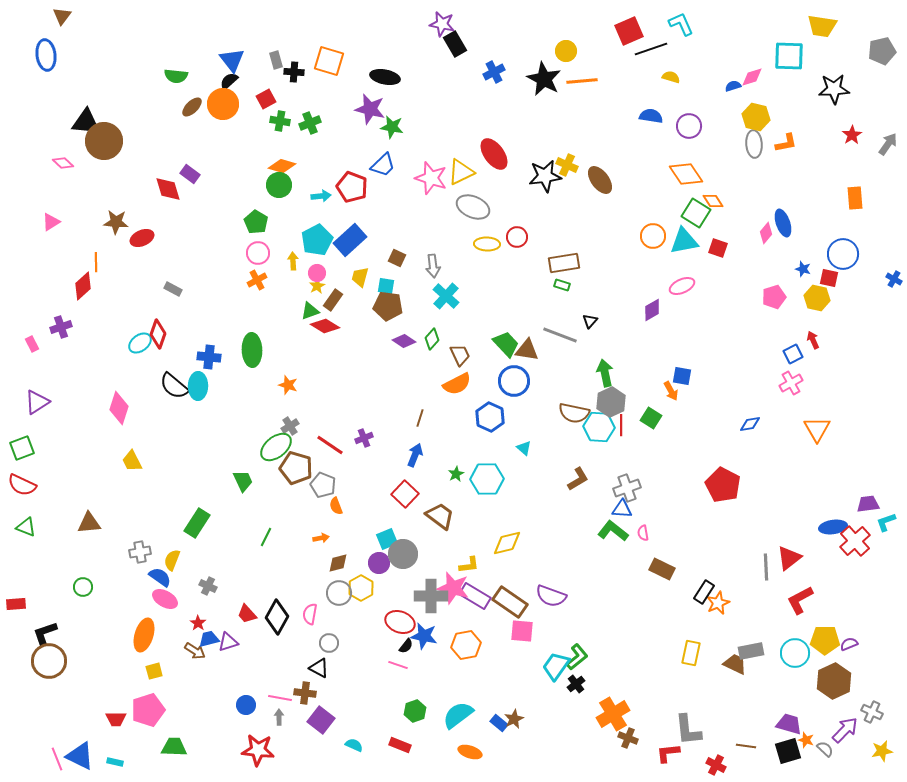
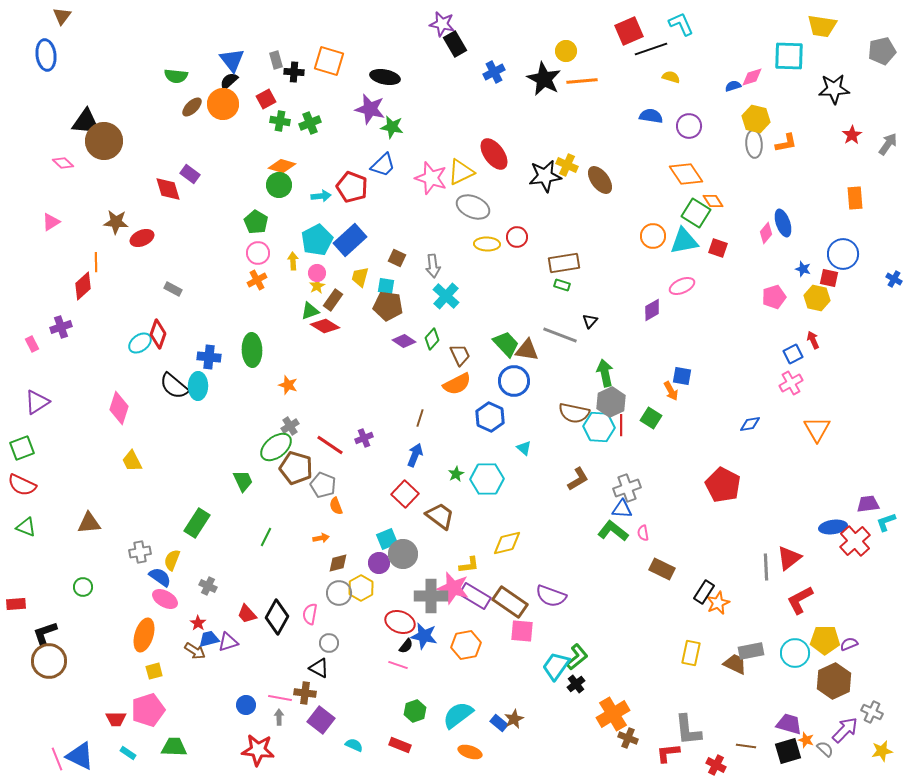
yellow hexagon at (756, 117): moved 2 px down
cyan rectangle at (115, 762): moved 13 px right, 9 px up; rotated 21 degrees clockwise
